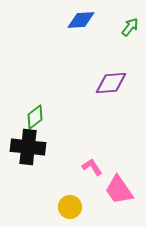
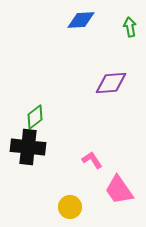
green arrow: rotated 48 degrees counterclockwise
pink L-shape: moved 7 px up
